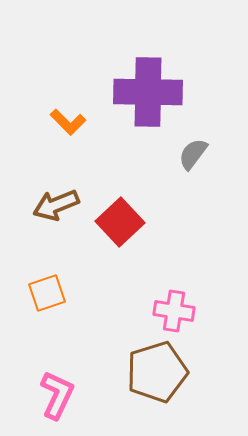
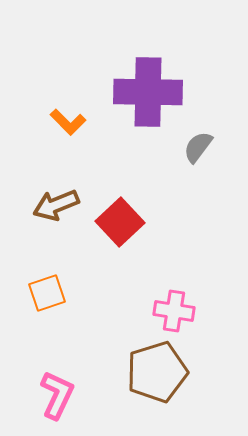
gray semicircle: moved 5 px right, 7 px up
